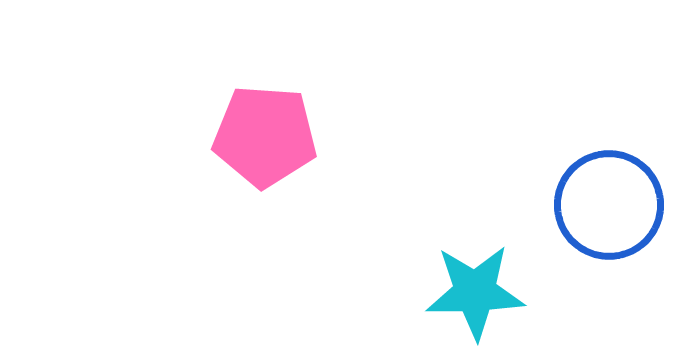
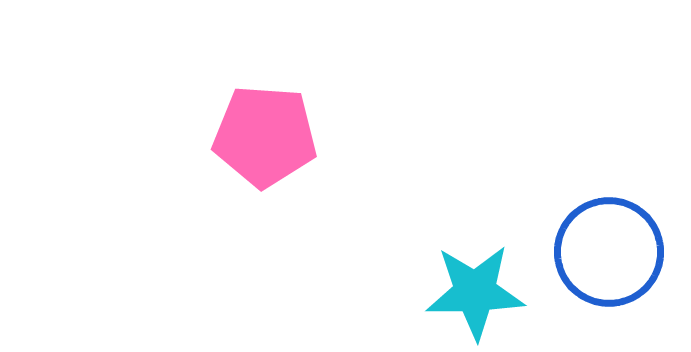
blue circle: moved 47 px down
